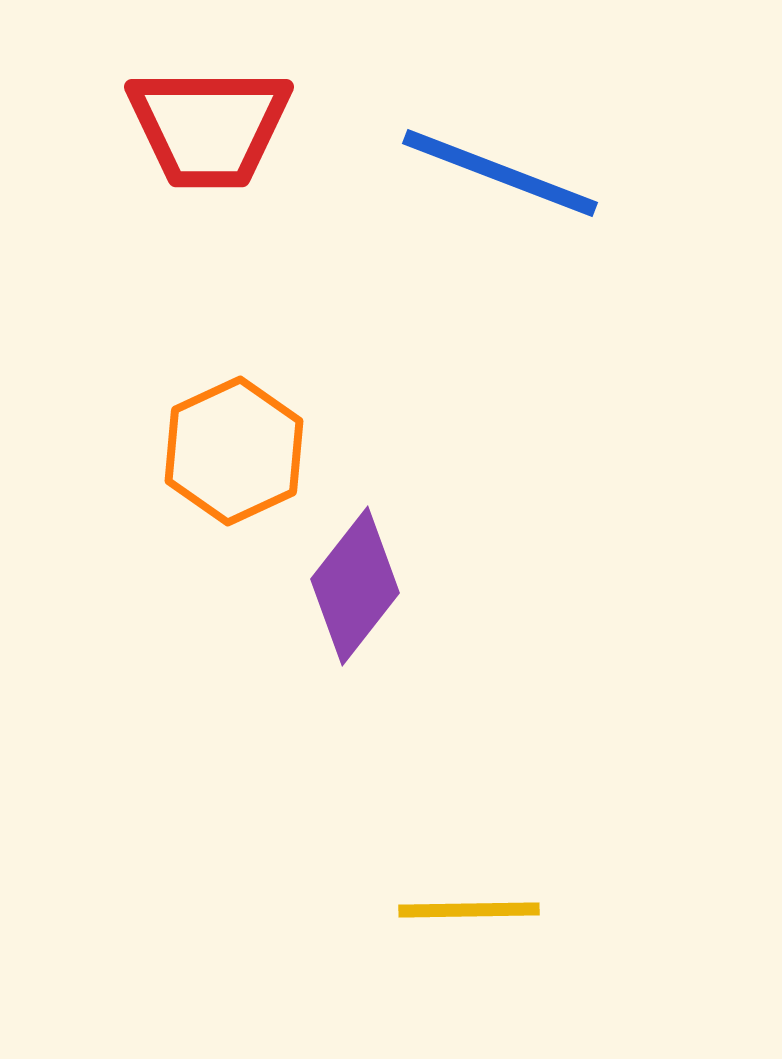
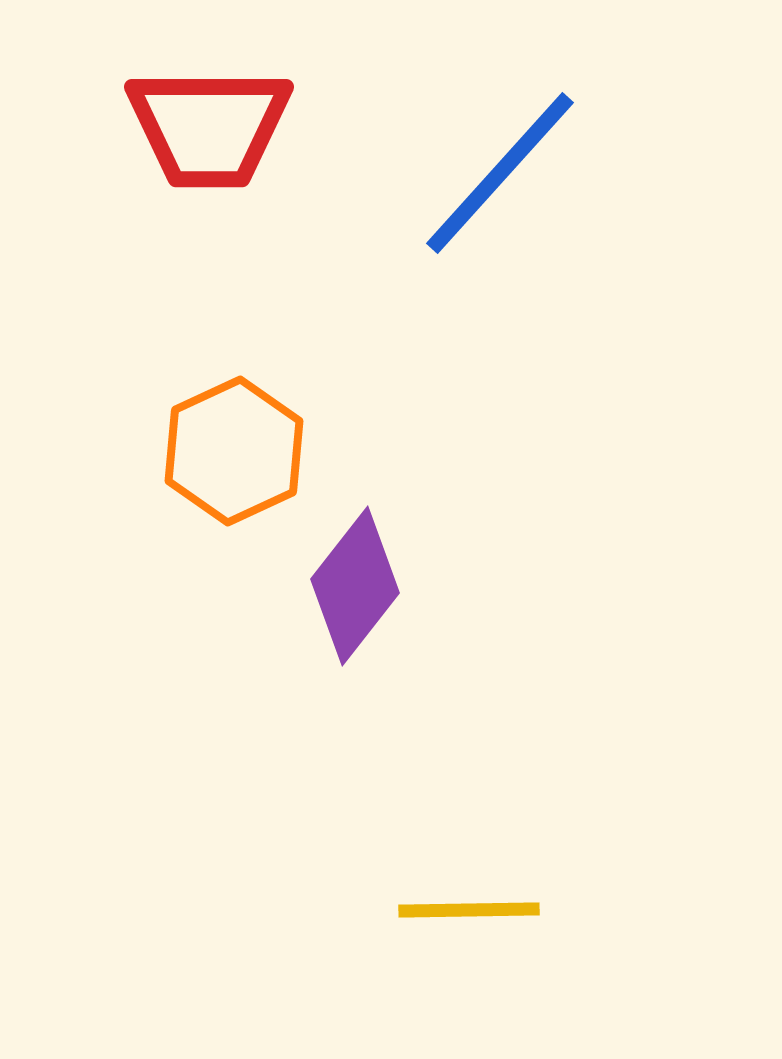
blue line: rotated 69 degrees counterclockwise
